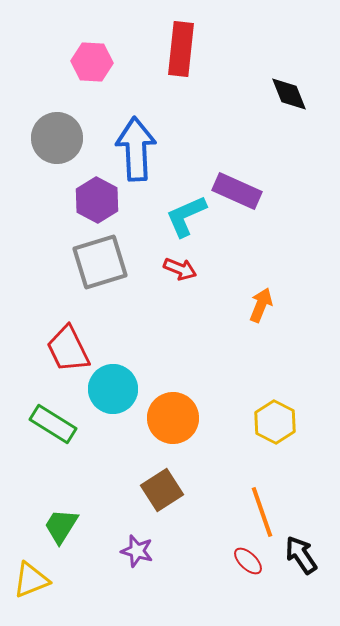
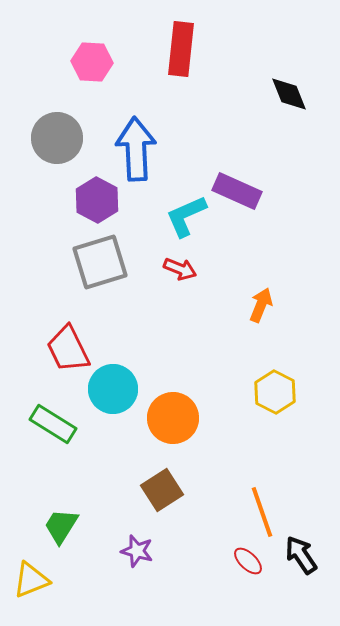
yellow hexagon: moved 30 px up
